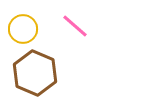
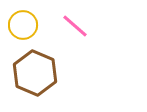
yellow circle: moved 4 px up
